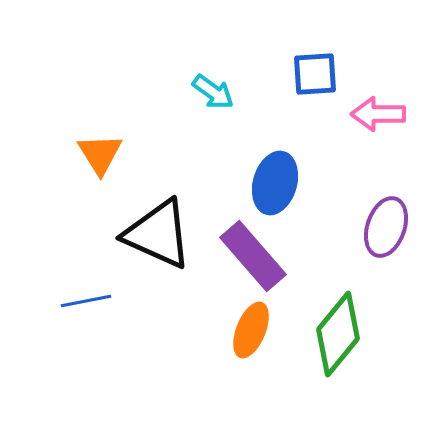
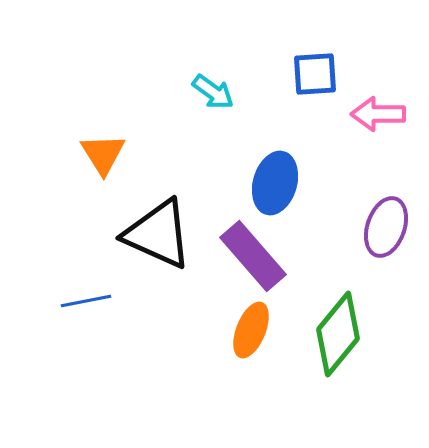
orange triangle: moved 3 px right
